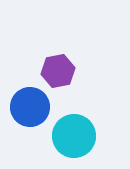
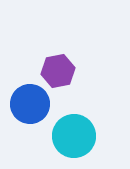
blue circle: moved 3 px up
